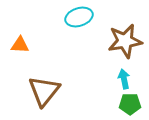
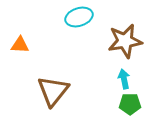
brown triangle: moved 9 px right
